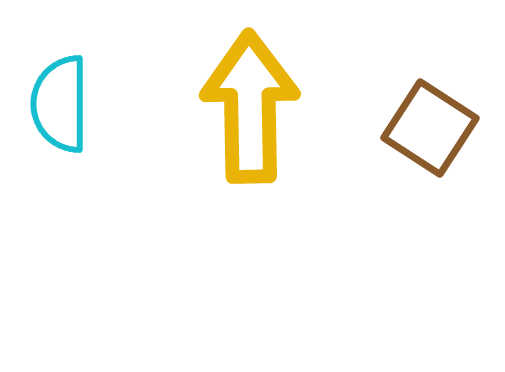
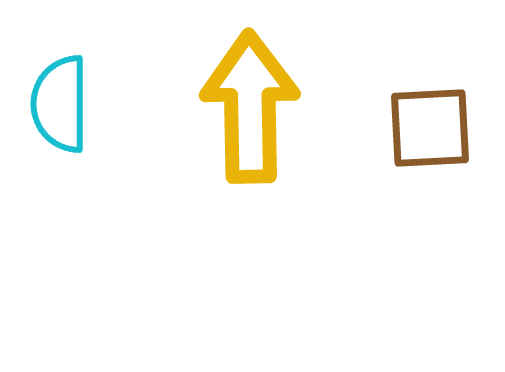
brown square: rotated 36 degrees counterclockwise
